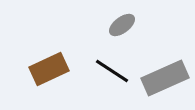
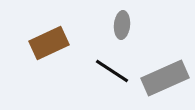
gray ellipse: rotated 48 degrees counterclockwise
brown rectangle: moved 26 px up
